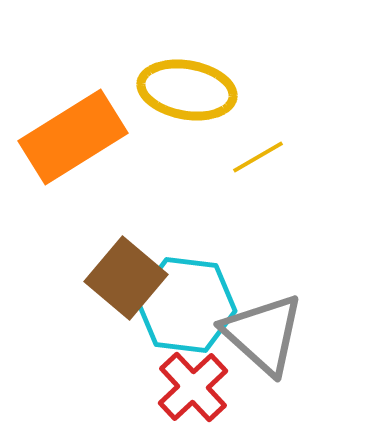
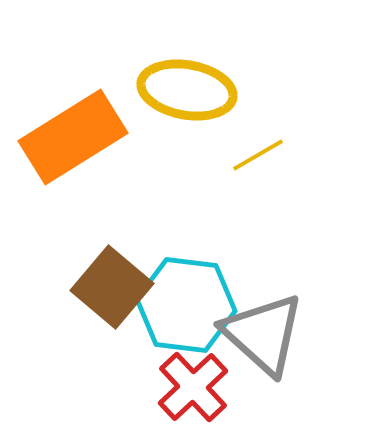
yellow line: moved 2 px up
brown square: moved 14 px left, 9 px down
